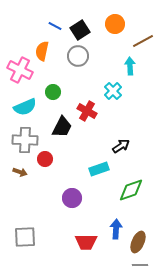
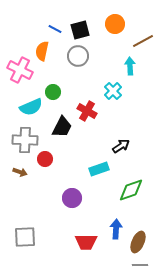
blue line: moved 3 px down
black square: rotated 18 degrees clockwise
cyan semicircle: moved 6 px right
